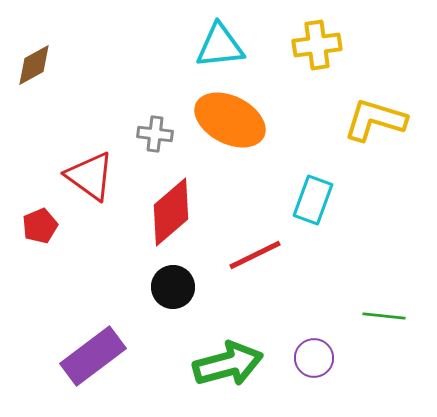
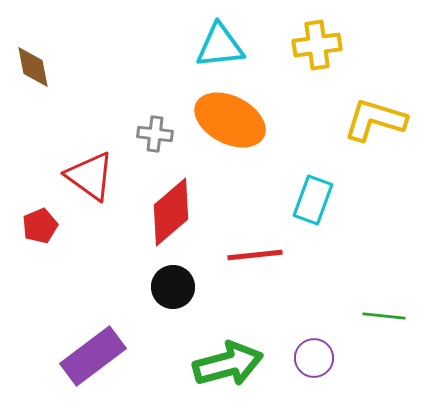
brown diamond: moved 1 px left, 2 px down; rotated 72 degrees counterclockwise
red line: rotated 20 degrees clockwise
